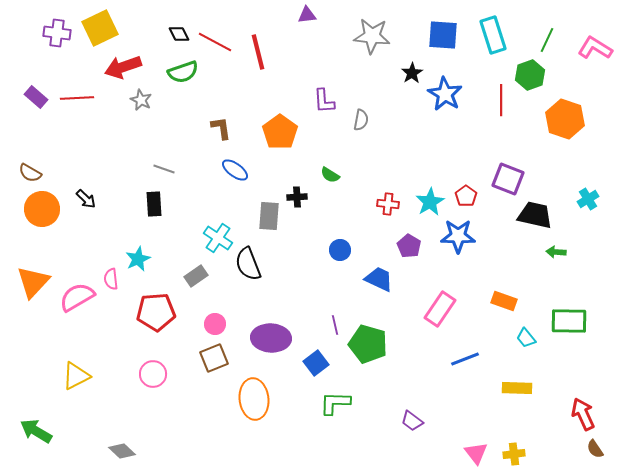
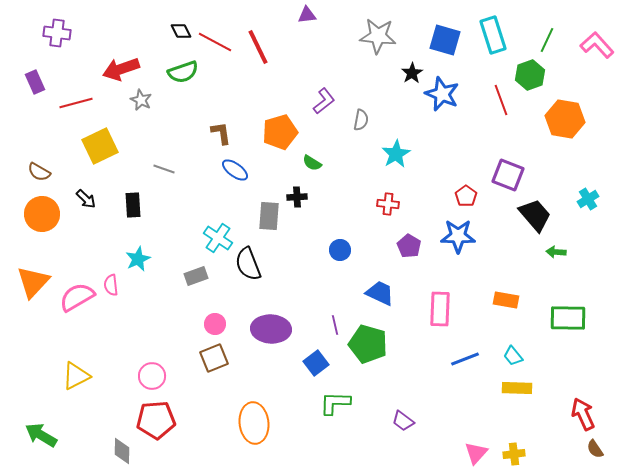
yellow square at (100, 28): moved 118 px down
black diamond at (179, 34): moved 2 px right, 3 px up
blue square at (443, 35): moved 2 px right, 5 px down; rotated 12 degrees clockwise
gray star at (372, 36): moved 6 px right
pink L-shape at (595, 48): moved 2 px right, 3 px up; rotated 16 degrees clockwise
red line at (258, 52): moved 5 px up; rotated 12 degrees counterclockwise
red arrow at (123, 67): moved 2 px left, 2 px down
blue star at (445, 94): moved 3 px left; rotated 8 degrees counterclockwise
purple rectangle at (36, 97): moved 1 px left, 15 px up; rotated 25 degrees clockwise
red line at (77, 98): moved 1 px left, 5 px down; rotated 12 degrees counterclockwise
red line at (501, 100): rotated 20 degrees counterclockwise
purple L-shape at (324, 101): rotated 124 degrees counterclockwise
orange hexagon at (565, 119): rotated 9 degrees counterclockwise
brown L-shape at (221, 128): moved 5 px down
orange pentagon at (280, 132): rotated 20 degrees clockwise
brown semicircle at (30, 173): moved 9 px right, 1 px up
green semicircle at (330, 175): moved 18 px left, 12 px up
purple square at (508, 179): moved 4 px up
cyan star at (430, 202): moved 34 px left, 48 px up
black rectangle at (154, 204): moved 21 px left, 1 px down
orange circle at (42, 209): moved 5 px down
black trapezoid at (535, 215): rotated 36 degrees clockwise
gray rectangle at (196, 276): rotated 15 degrees clockwise
pink semicircle at (111, 279): moved 6 px down
blue trapezoid at (379, 279): moved 1 px right, 14 px down
orange rectangle at (504, 301): moved 2 px right, 1 px up; rotated 10 degrees counterclockwise
pink rectangle at (440, 309): rotated 32 degrees counterclockwise
red pentagon at (156, 312): moved 108 px down
green rectangle at (569, 321): moved 1 px left, 3 px up
purple ellipse at (271, 338): moved 9 px up
cyan trapezoid at (526, 338): moved 13 px left, 18 px down
pink circle at (153, 374): moved 1 px left, 2 px down
orange ellipse at (254, 399): moved 24 px down
purple trapezoid at (412, 421): moved 9 px left
green arrow at (36, 431): moved 5 px right, 4 px down
gray diamond at (122, 451): rotated 48 degrees clockwise
pink triangle at (476, 453): rotated 20 degrees clockwise
